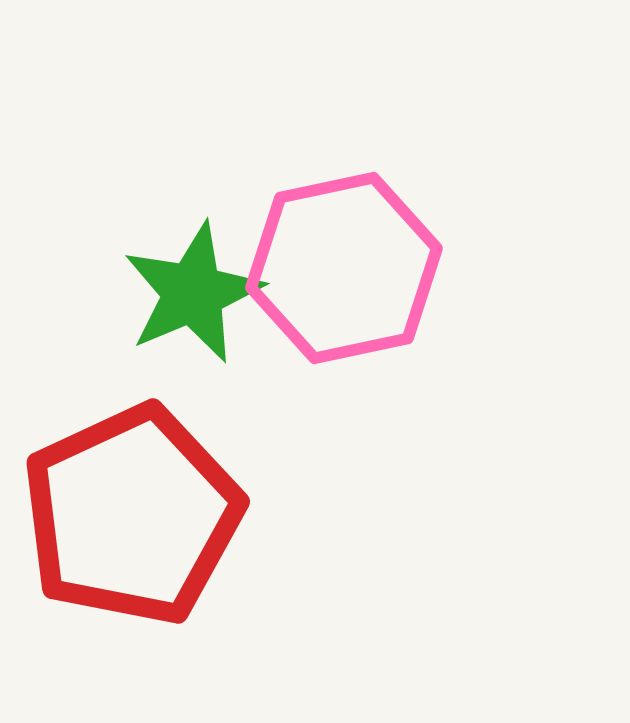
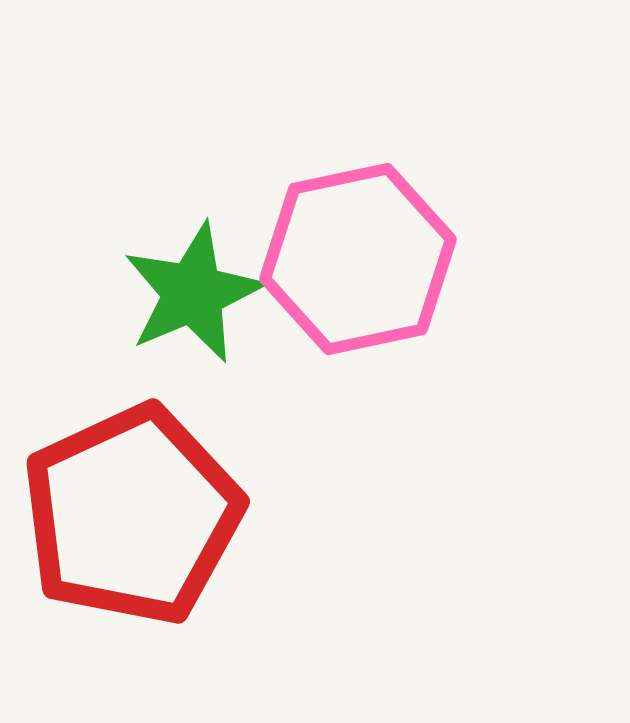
pink hexagon: moved 14 px right, 9 px up
